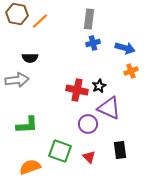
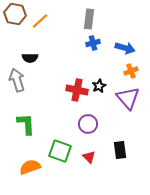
brown hexagon: moved 2 px left
gray arrow: rotated 100 degrees counterclockwise
purple triangle: moved 19 px right, 10 px up; rotated 25 degrees clockwise
green L-shape: moved 1 px left, 1 px up; rotated 90 degrees counterclockwise
